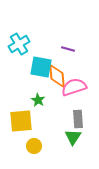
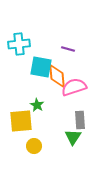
cyan cross: rotated 25 degrees clockwise
green star: moved 1 px left, 5 px down
gray rectangle: moved 2 px right, 1 px down
